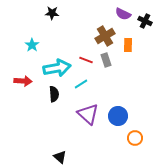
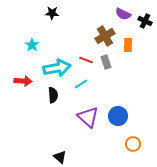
gray rectangle: moved 2 px down
black semicircle: moved 1 px left, 1 px down
purple triangle: moved 3 px down
orange circle: moved 2 px left, 6 px down
